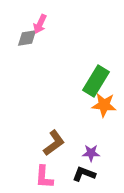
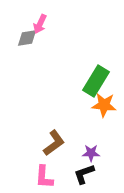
black L-shape: rotated 40 degrees counterclockwise
